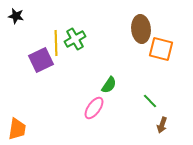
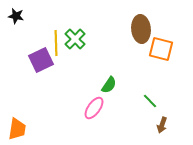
green cross: rotated 15 degrees counterclockwise
